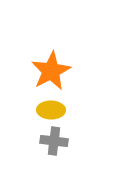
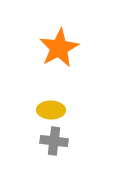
orange star: moved 8 px right, 23 px up
